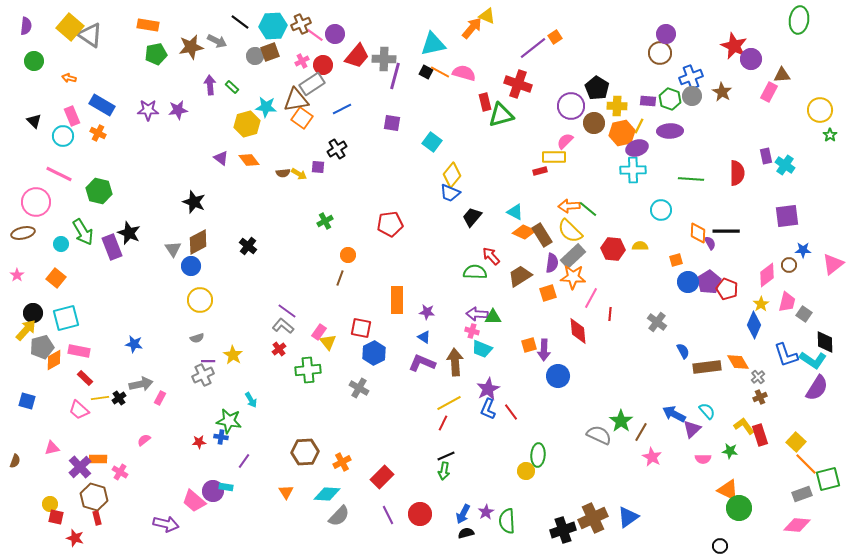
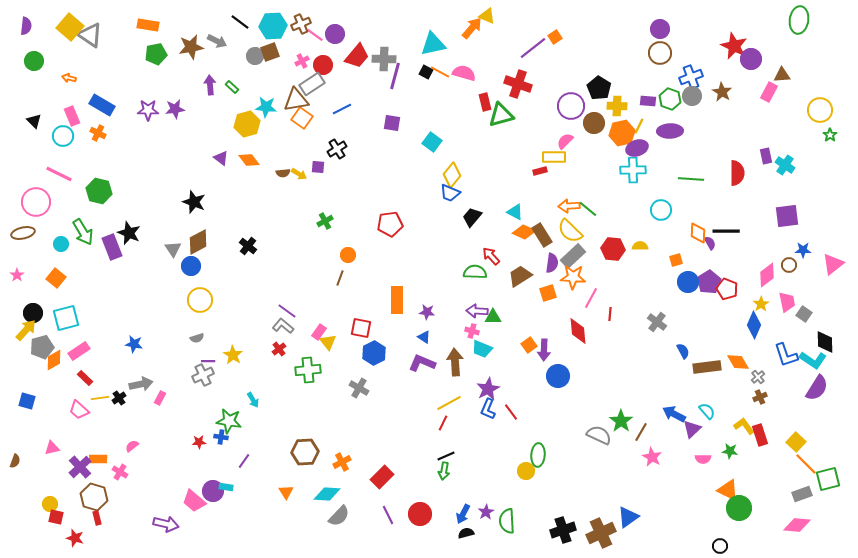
purple circle at (666, 34): moved 6 px left, 5 px up
black pentagon at (597, 88): moved 2 px right
purple star at (178, 110): moved 3 px left, 1 px up
pink trapezoid at (787, 302): rotated 25 degrees counterclockwise
purple arrow at (477, 314): moved 3 px up
orange square at (529, 345): rotated 21 degrees counterclockwise
pink rectangle at (79, 351): rotated 45 degrees counterclockwise
cyan arrow at (251, 400): moved 2 px right
pink semicircle at (144, 440): moved 12 px left, 6 px down
brown cross at (593, 518): moved 8 px right, 15 px down
